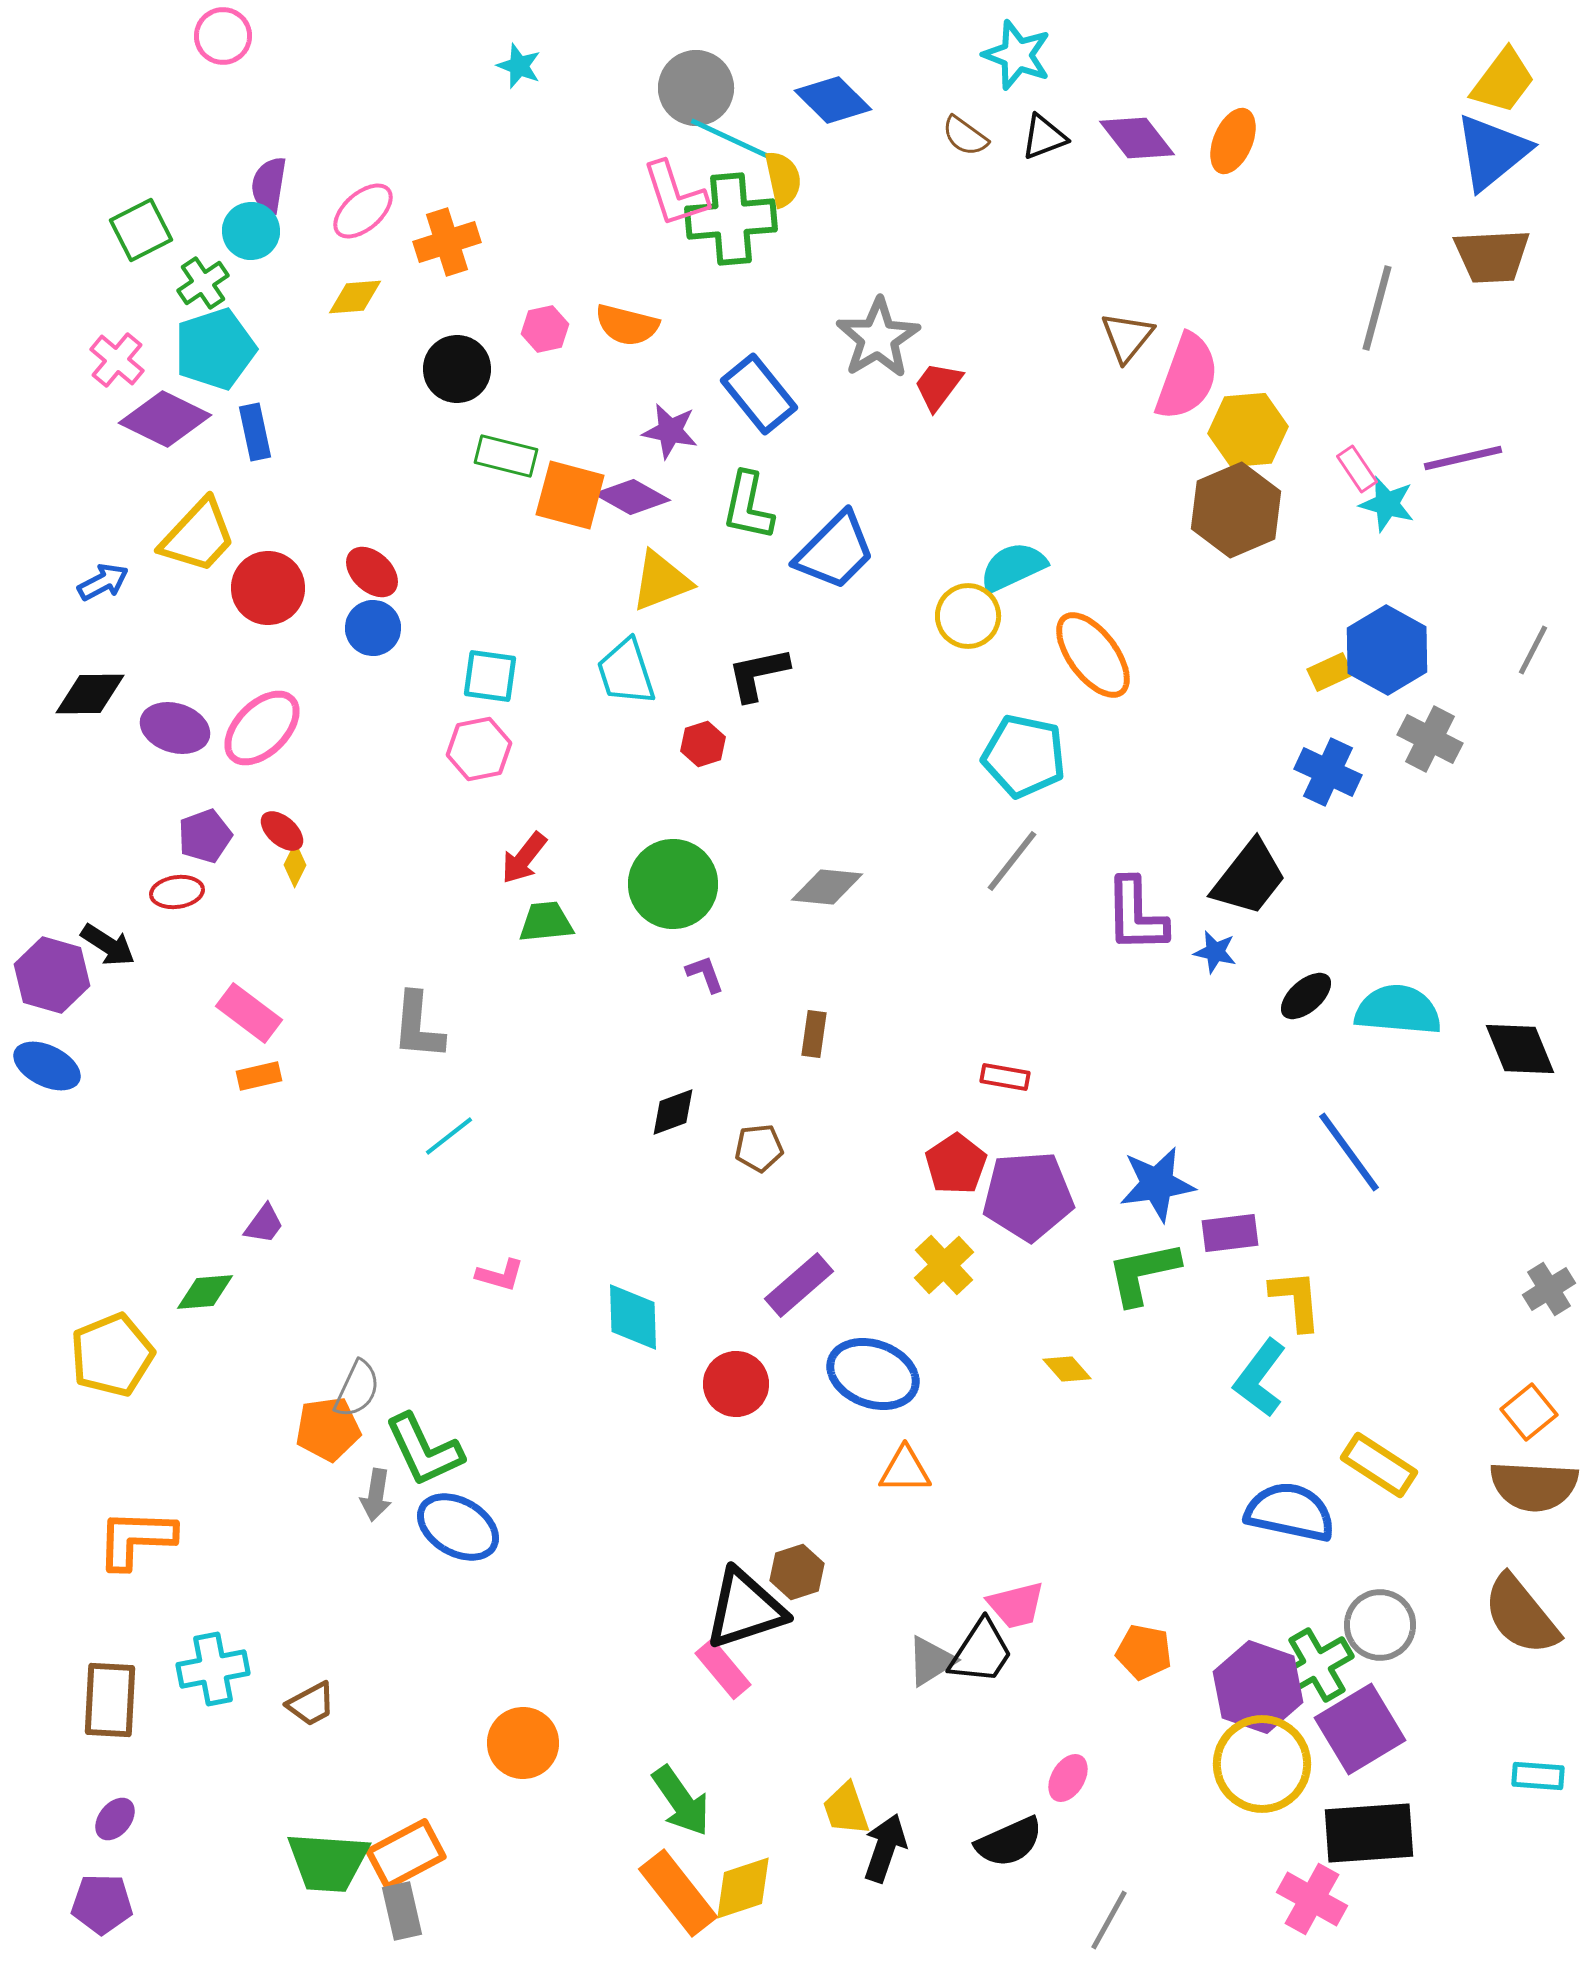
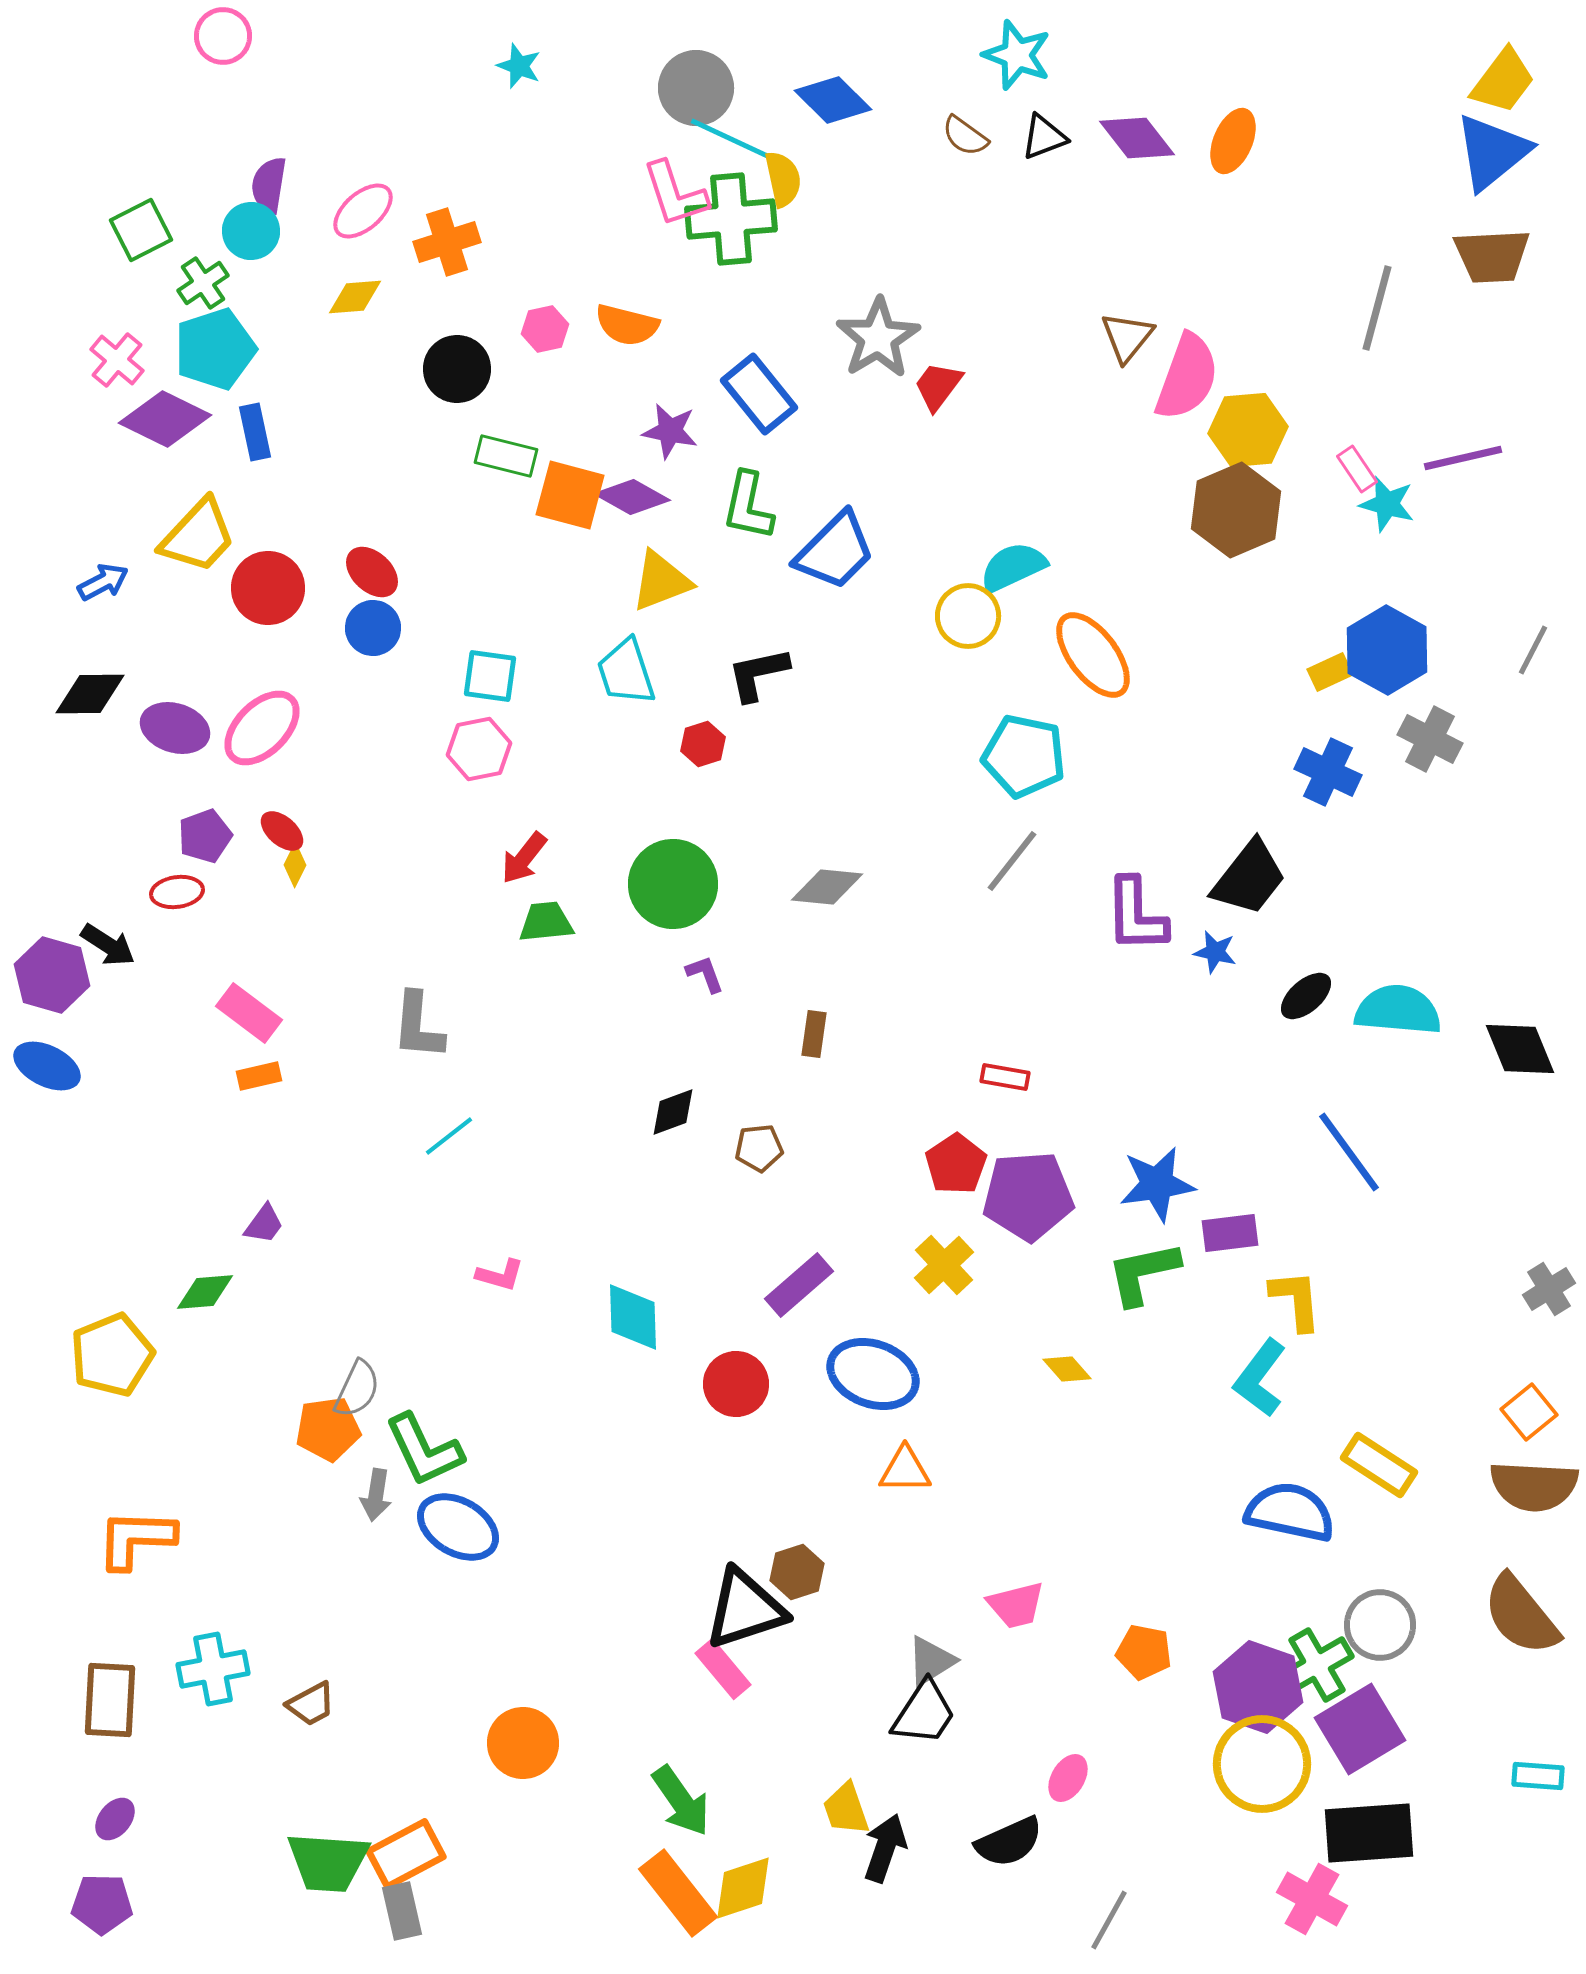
black trapezoid at (981, 1652): moved 57 px left, 61 px down
